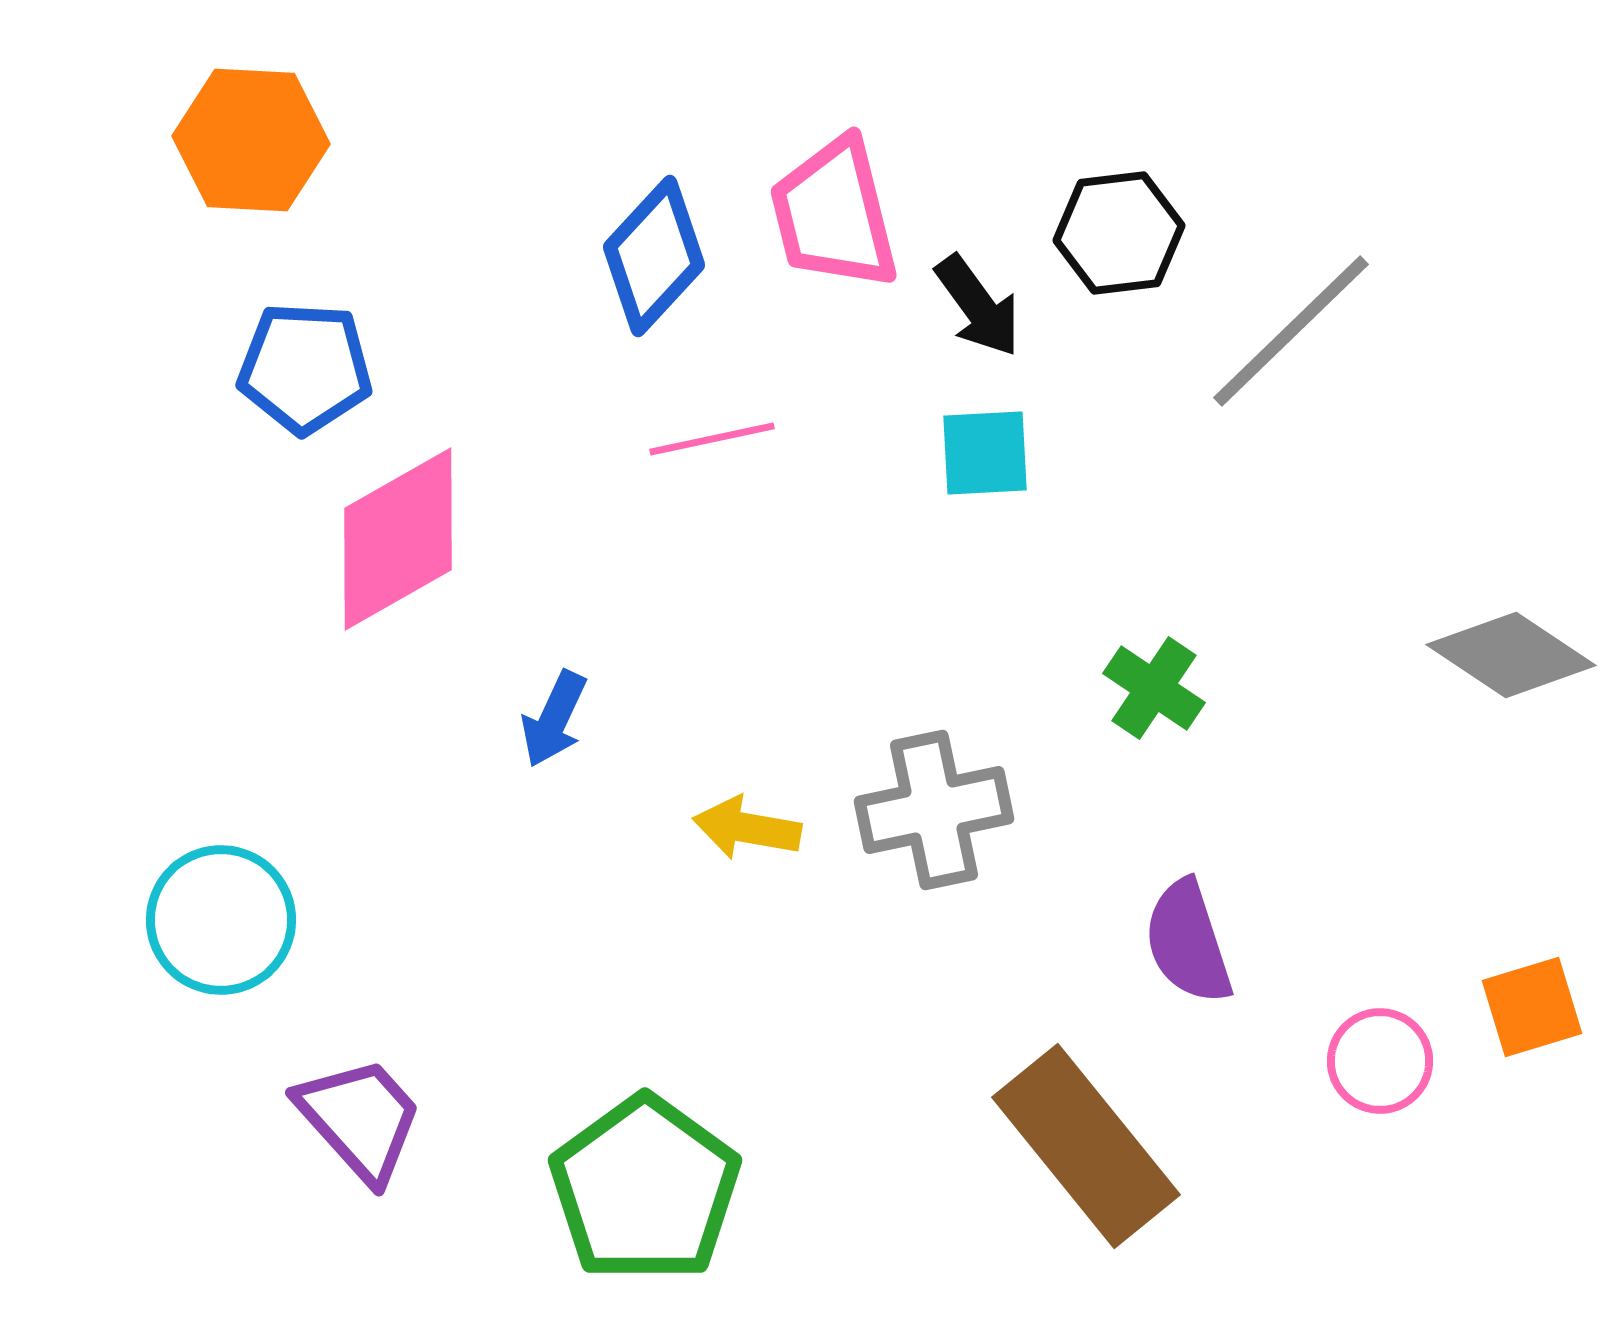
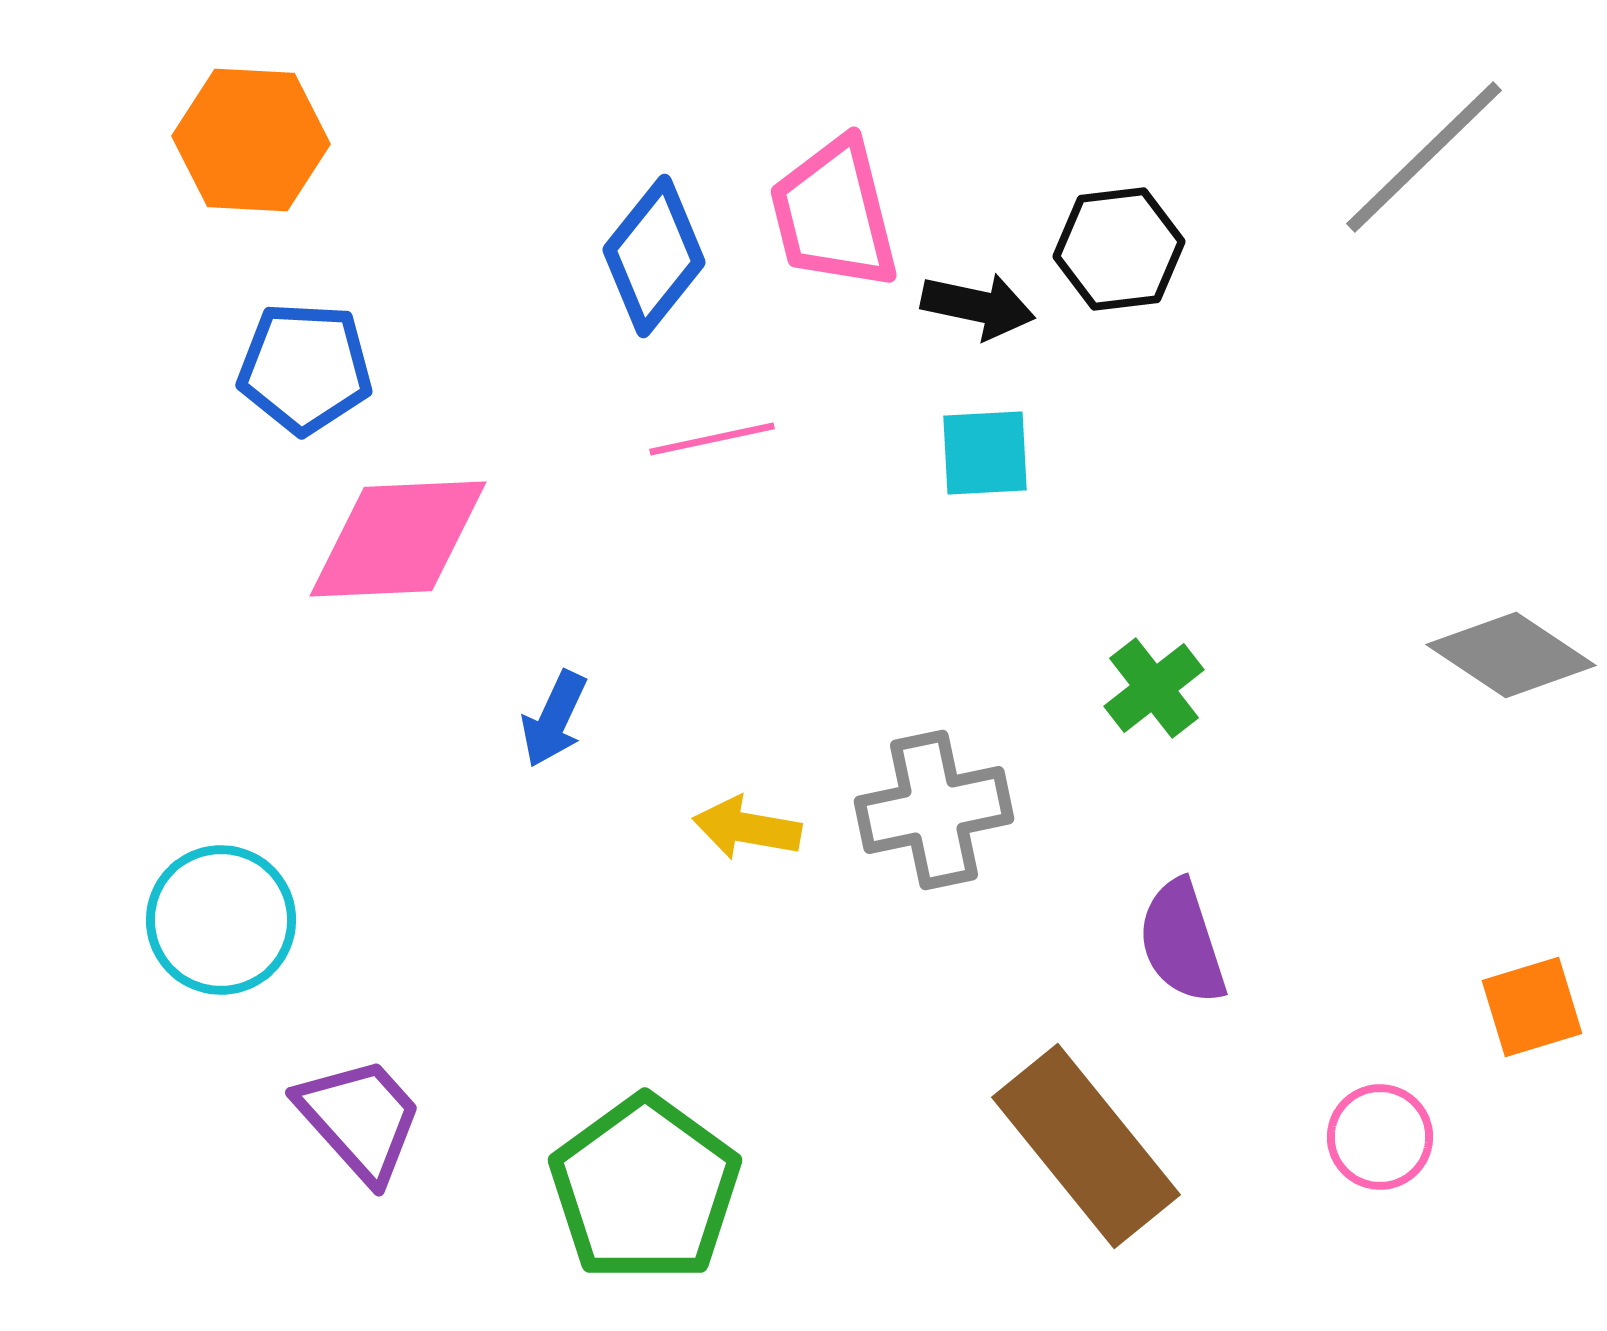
black hexagon: moved 16 px down
blue diamond: rotated 4 degrees counterclockwise
black arrow: rotated 42 degrees counterclockwise
gray line: moved 133 px right, 174 px up
pink diamond: rotated 27 degrees clockwise
green cross: rotated 18 degrees clockwise
purple semicircle: moved 6 px left
pink circle: moved 76 px down
